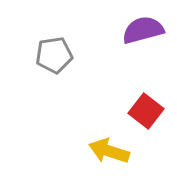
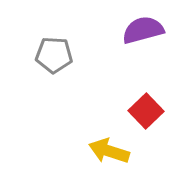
gray pentagon: rotated 12 degrees clockwise
red square: rotated 8 degrees clockwise
